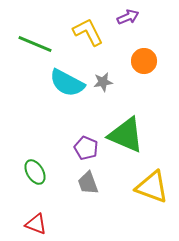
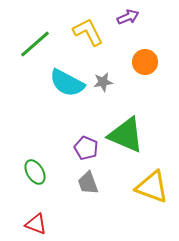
green line: rotated 64 degrees counterclockwise
orange circle: moved 1 px right, 1 px down
